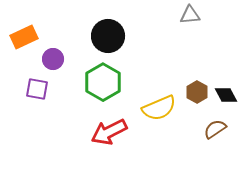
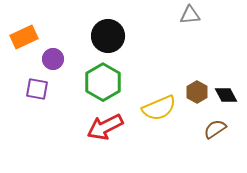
red arrow: moved 4 px left, 5 px up
